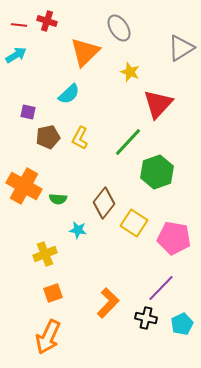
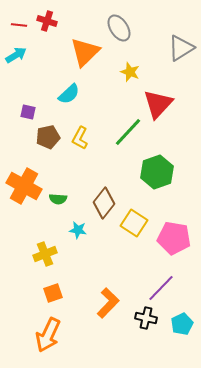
green line: moved 10 px up
orange arrow: moved 2 px up
